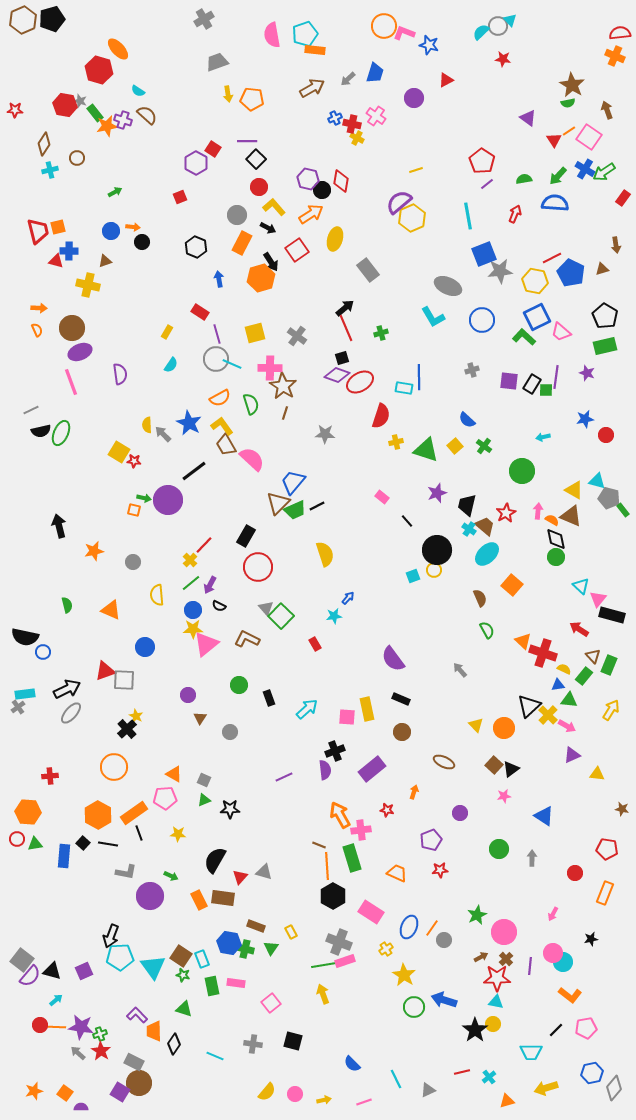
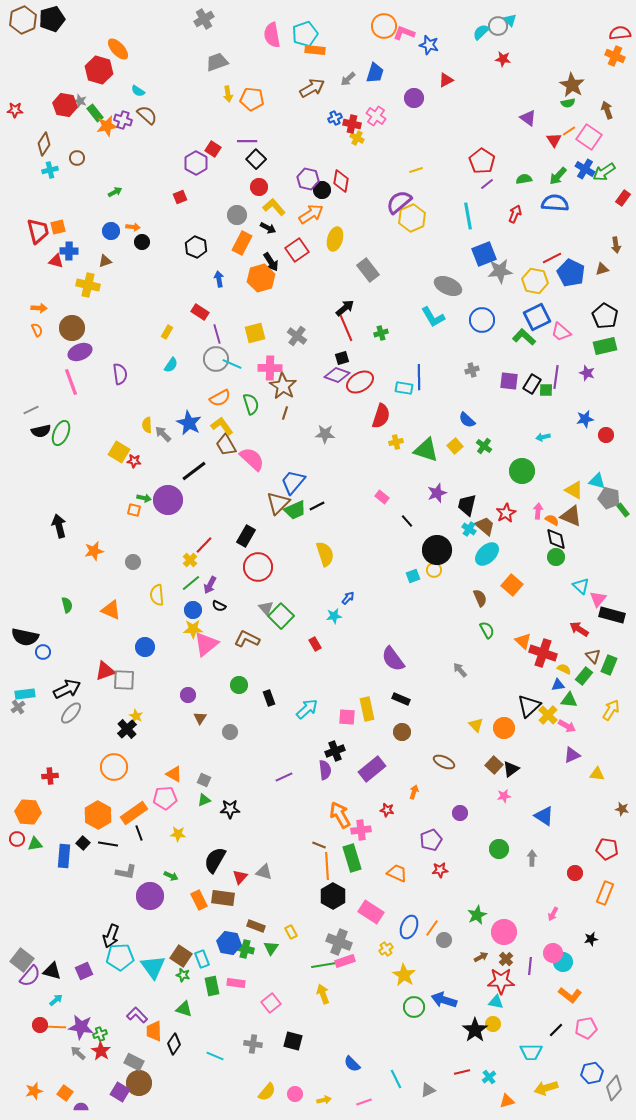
red star at (497, 978): moved 4 px right, 3 px down
